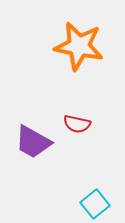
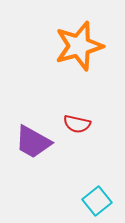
orange star: rotated 27 degrees counterclockwise
cyan square: moved 2 px right, 3 px up
